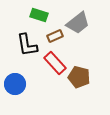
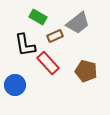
green rectangle: moved 1 px left, 2 px down; rotated 12 degrees clockwise
black L-shape: moved 2 px left
red rectangle: moved 7 px left
brown pentagon: moved 7 px right, 6 px up
blue circle: moved 1 px down
